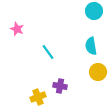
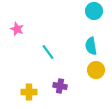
yellow circle: moved 2 px left, 2 px up
yellow cross: moved 9 px left, 5 px up; rotated 21 degrees clockwise
